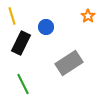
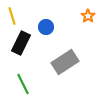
gray rectangle: moved 4 px left, 1 px up
